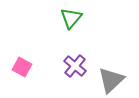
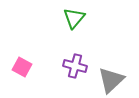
green triangle: moved 3 px right
purple cross: rotated 25 degrees counterclockwise
